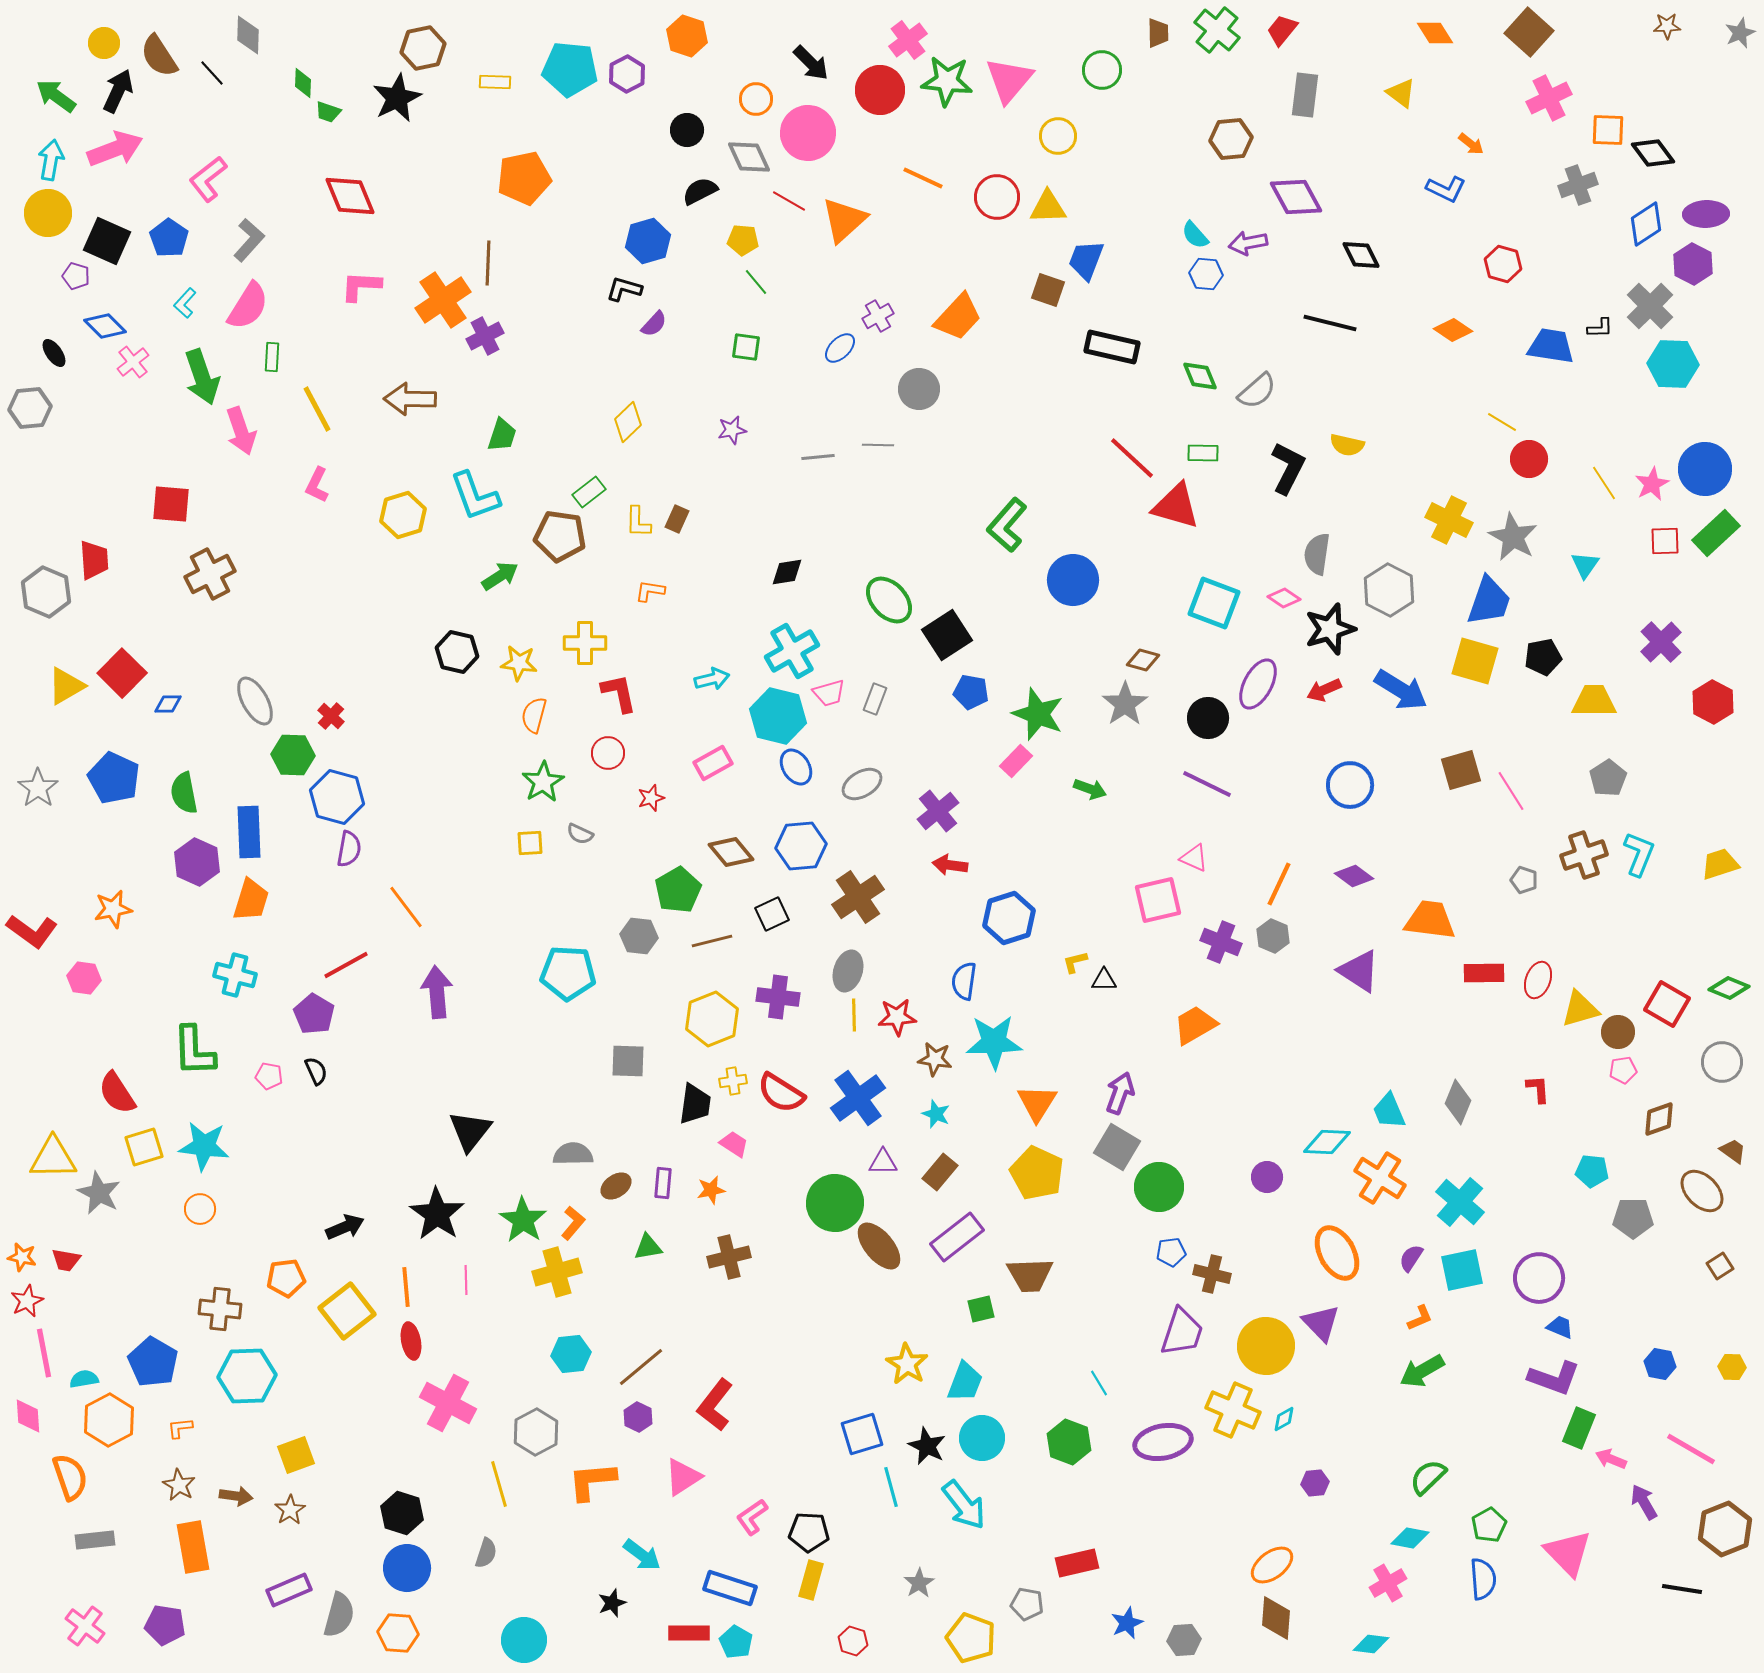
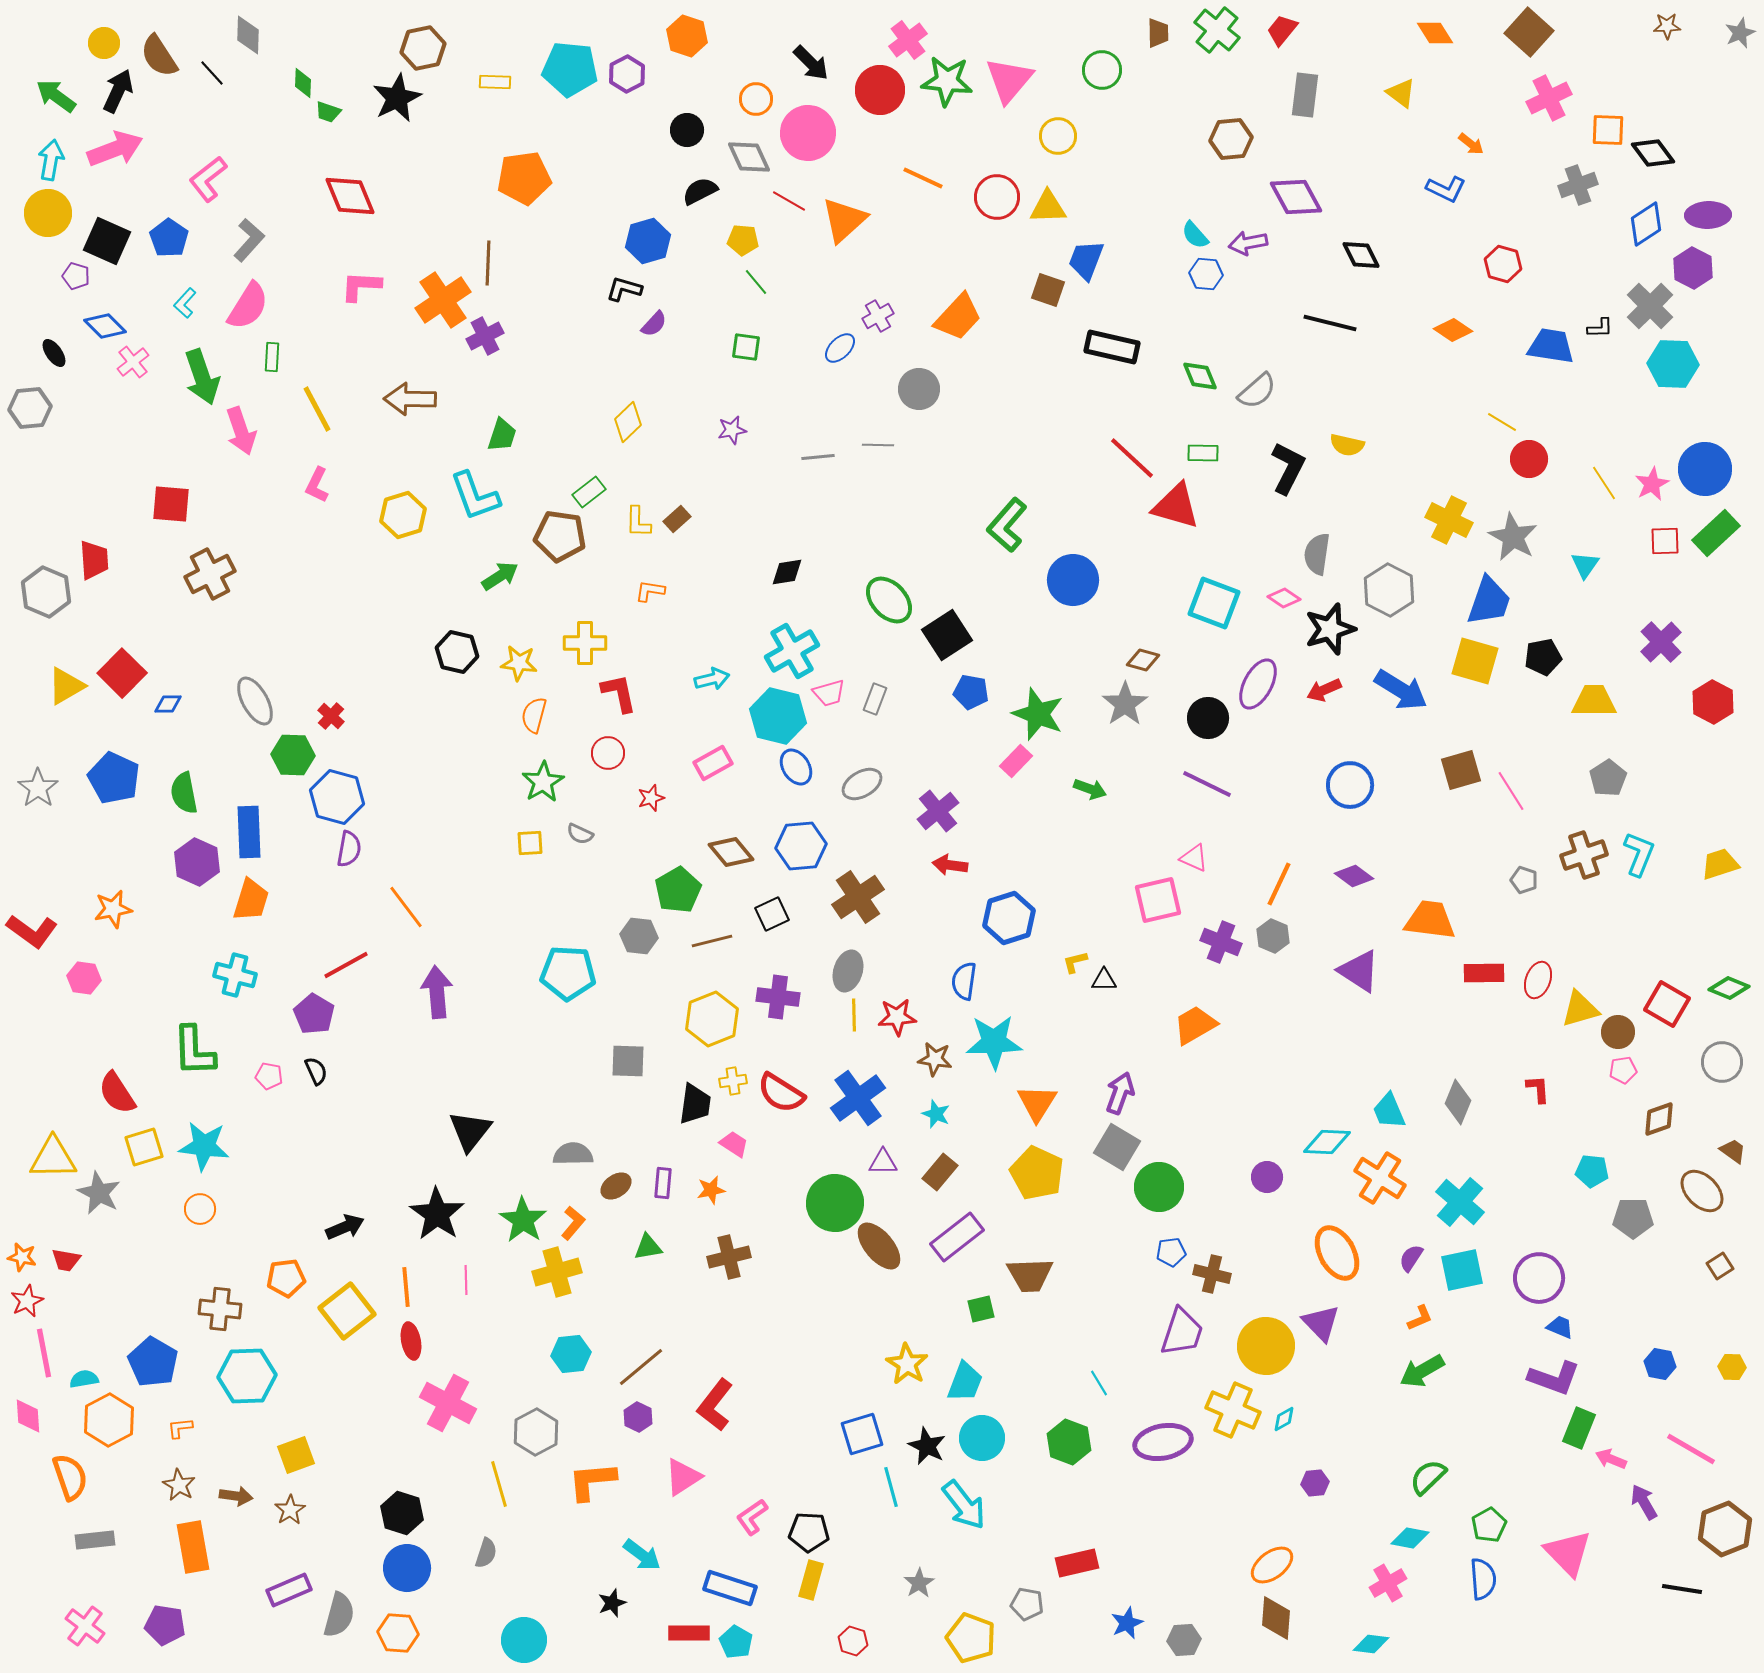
orange pentagon at (524, 178): rotated 4 degrees clockwise
purple ellipse at (1706, 214): moved 2 px right, 1 px down
purple hexagon at (1693, 264): moved 4 px down
brown rectangle at (677, 519): rotated 24 degrees clockwise
